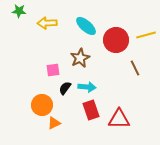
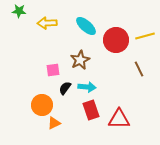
yellow line: moved 1 px left, 1 px down
brown star: moved 2 px down
brown line: moved 4 px right, 1 px down
